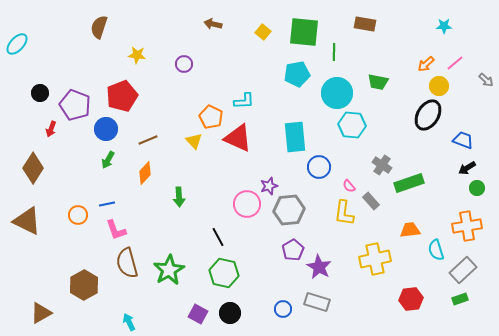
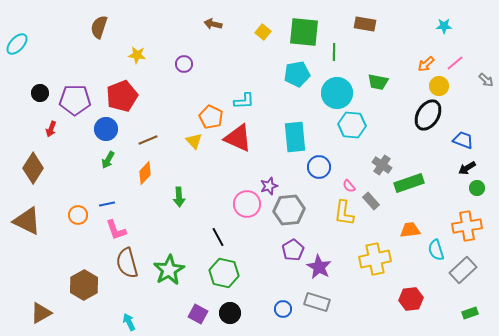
purple pentagon at (75, 105): moved 5 px up; rotated 20 degrees counterclockwise
green rectangle at (460, 299): moved 10 px right, 14 px down
